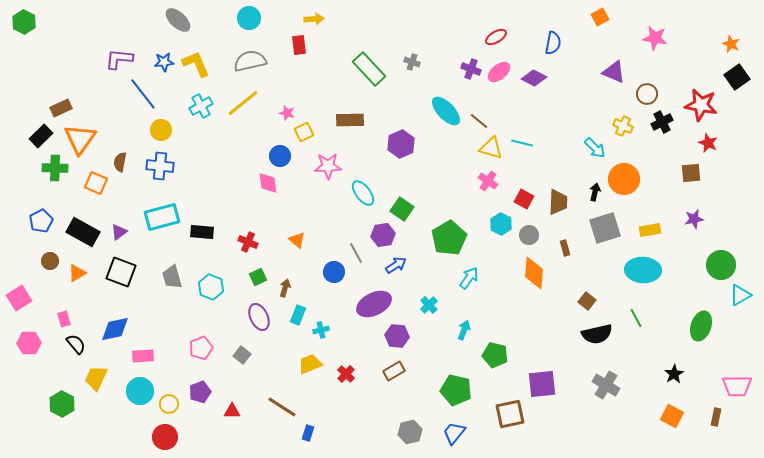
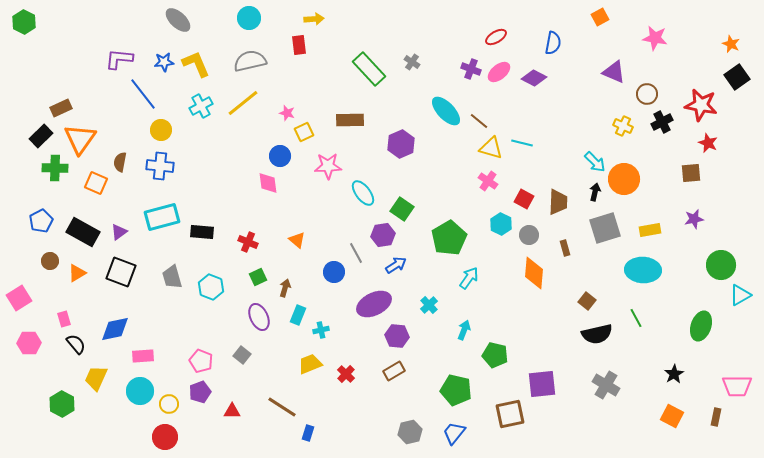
gray cross at (412, 62): rotated 14 degrees clockwise
cyan arrow at (595, 148): moved 14 px down
pink pentagon at (201, 348): moved 13 px down; rotated 30 degrees counterclockwise
